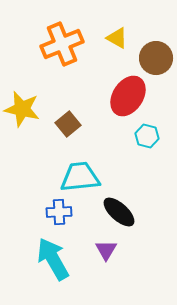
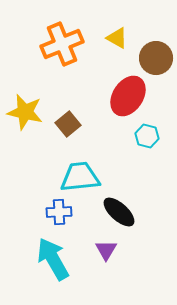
yellow star: moved 3 px right, 3 px down
